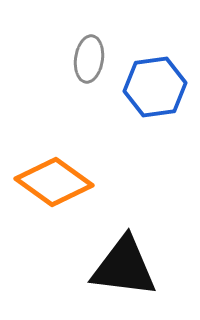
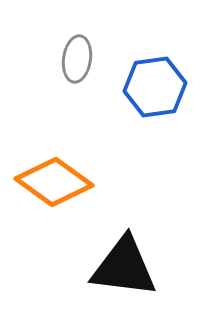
gray ellipse: moved 12 px left
